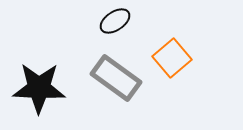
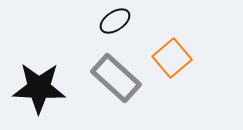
gray rectangle: rotated 6 degrees clockwise
